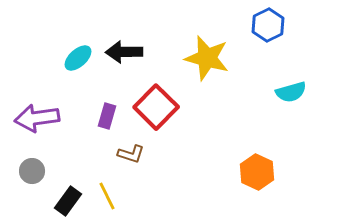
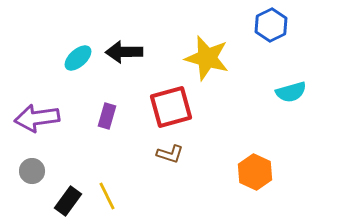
blue hexagon: moved 3 px right
red square: moved 15 px right; rotated 30 degrees clockwise
brown L-shape: moved 39 px right
orange hexagon: moved 2 px left
